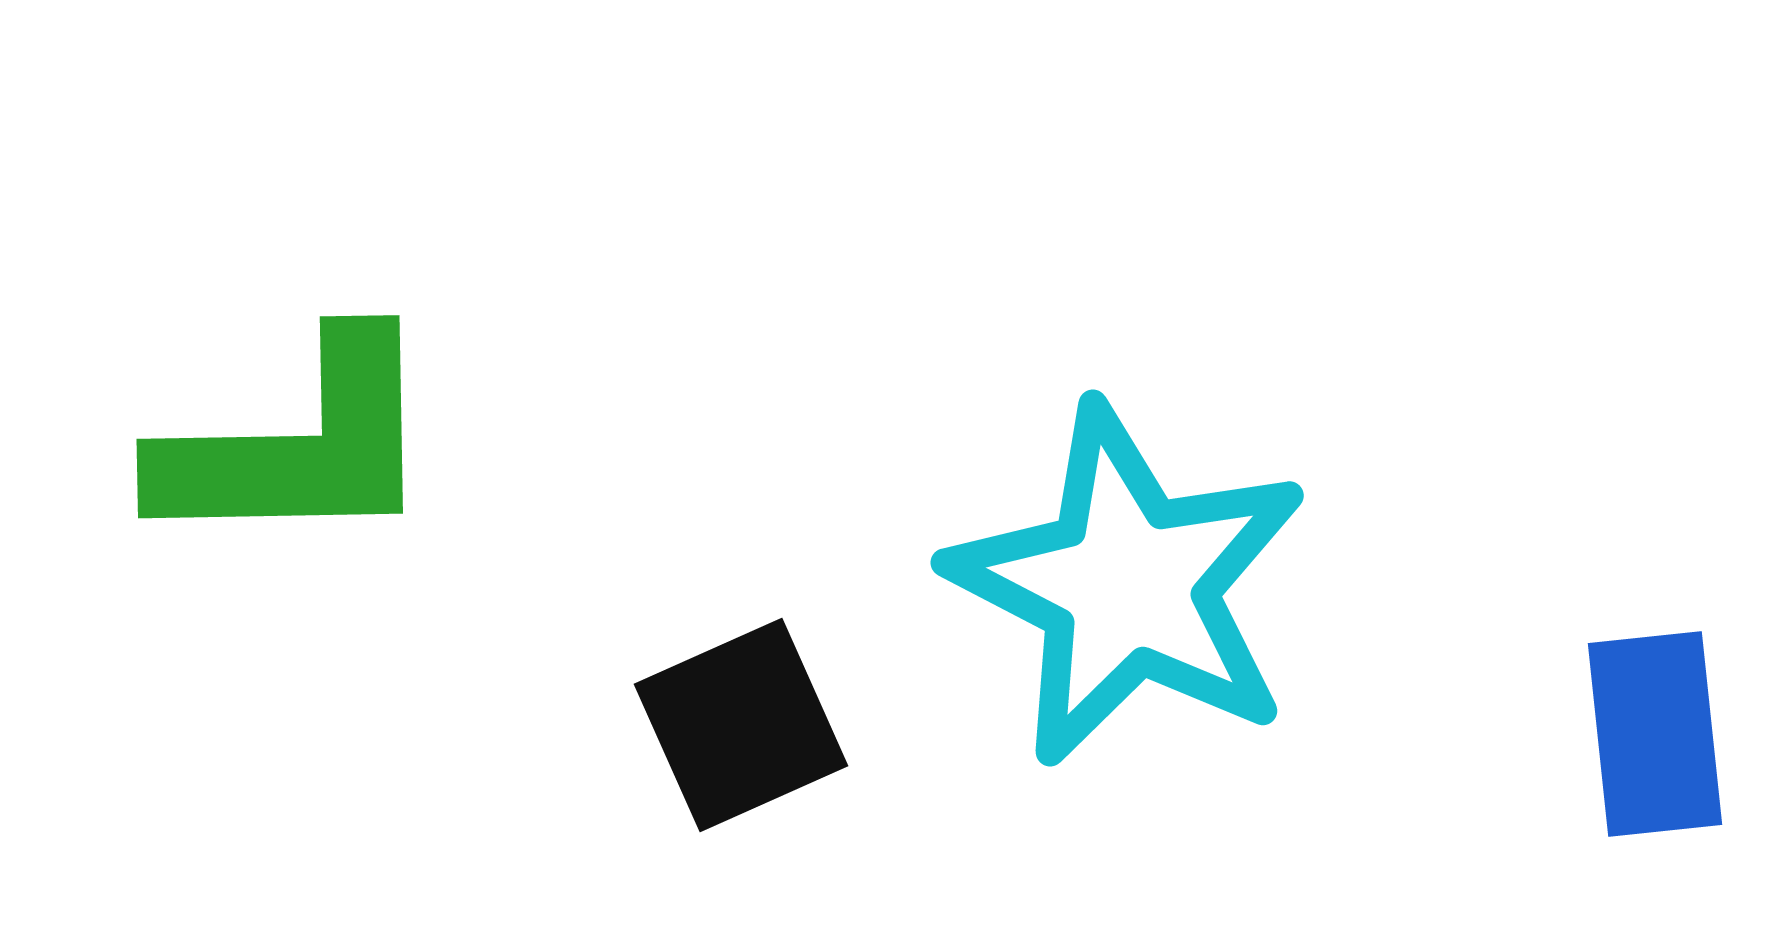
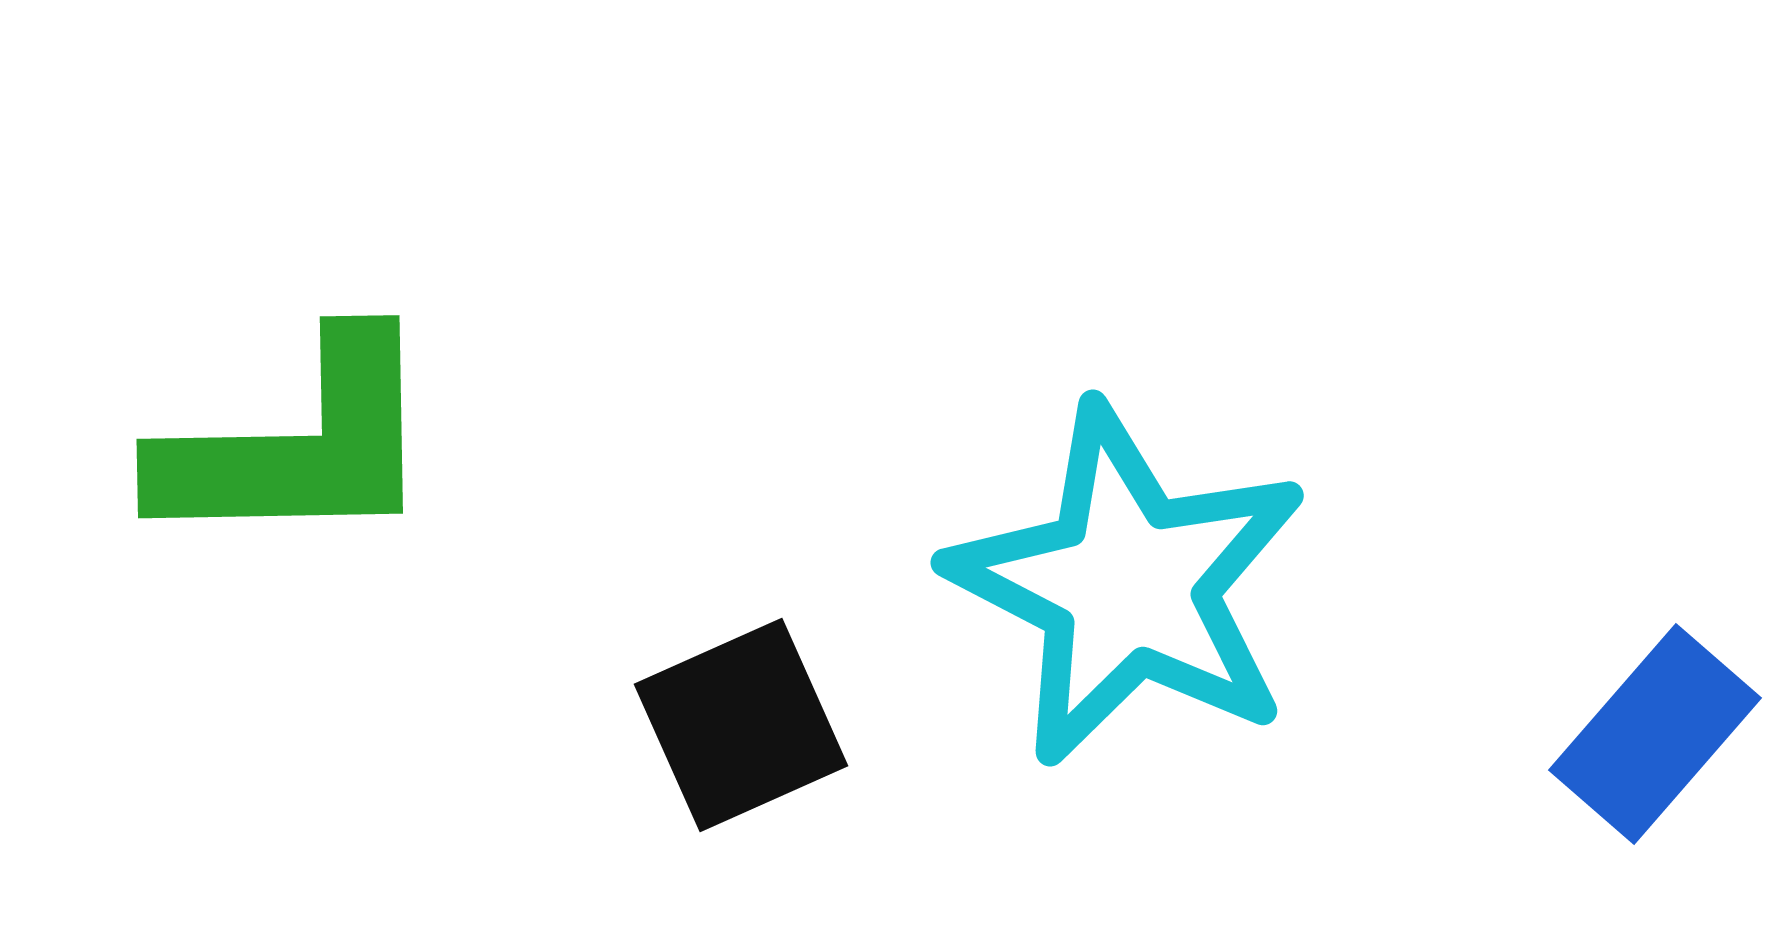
blue rectangle: rotated 47 degrees clockwise
